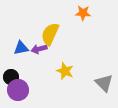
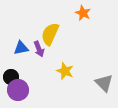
orange star: rotated 21 degrees clockwise
purple arrow: rotated 98 degrees counterclockwise
